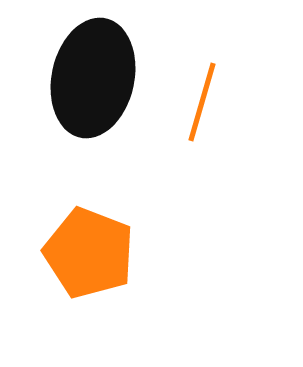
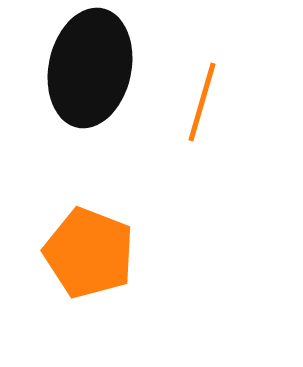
black ellipse: moved 3 px left, 10 px up
